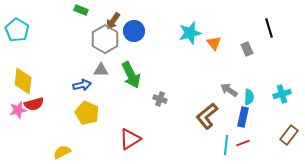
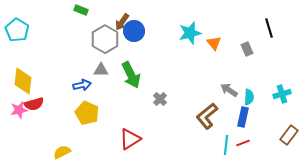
brown arrow: moved 9 px right, 1 px down
gray cross: rotated 24 degrees clockwise
pink star: moved 1 px right
